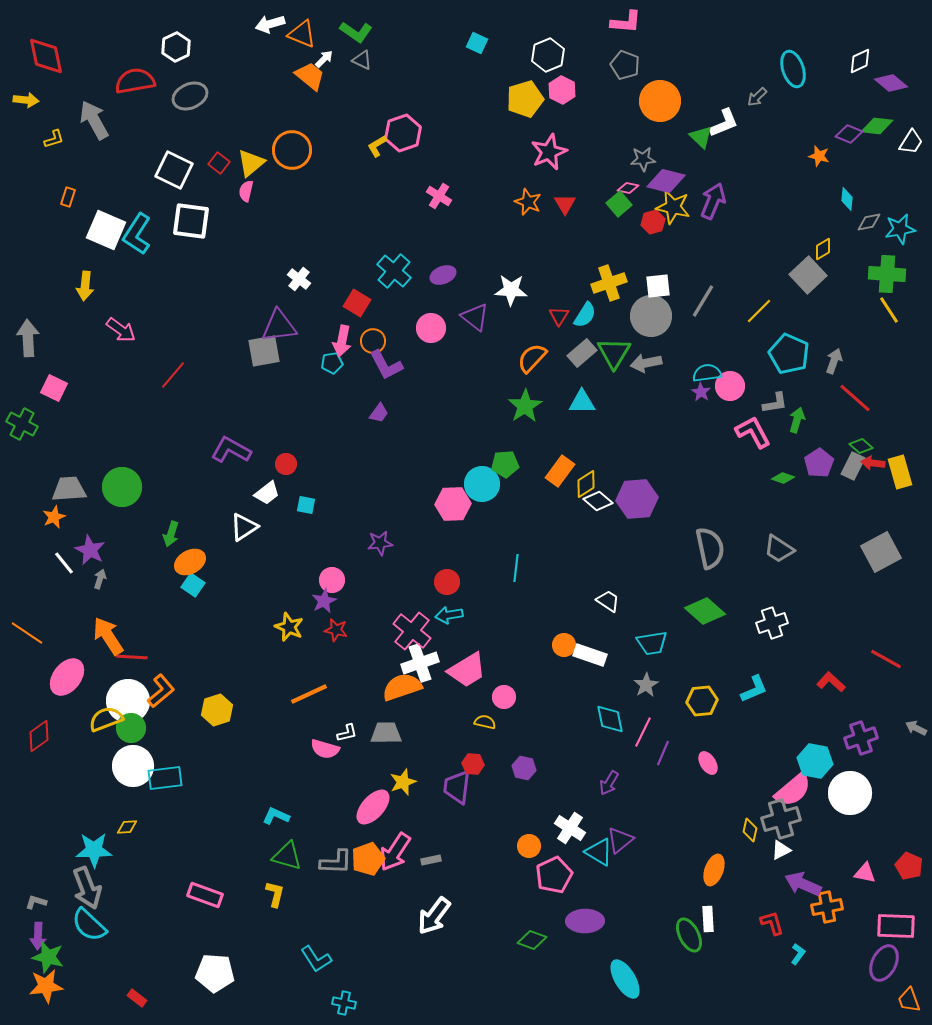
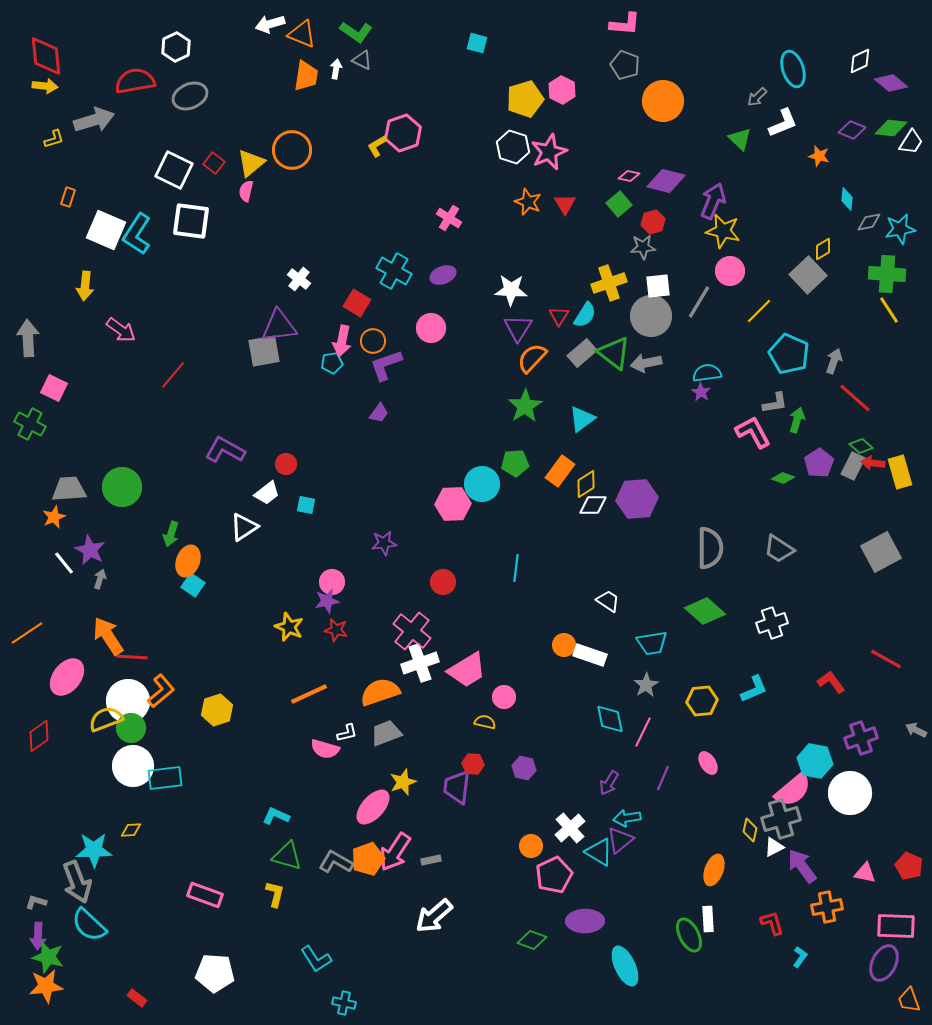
pink L-shape at (626, 22): moved 1 px left, 2 px down
cyan square at (477, 43): rotated 10 degrees counterclockwise
white hexagon at (548, 55): moved 35 px left, 92 px down; rotated 20 degrees counterclockwise
red diamond at (46, 56): rotated 6 degrees clockwise
white arrow at (324, 59): moved 12 px right, 10 px down; rotated 36 degrees counterclockwise
orange trapezoid at (310, 76): moved 4 px left; rotated 60 degrees clockwise
yellow arrow at (26, 100): moved 19 px right, 14 px up
orange circle at (660, 101): moved 3 px right
gray arrow at (94, 120): rotated 102 degrees clockwise
white L-shape at (724, 123): moved 59 px right
green diamond at (877, 126): moved 14 px right, 2 px down
purple diamond at (849, 134): moved 3 px right, 4 px up
green triangle at (701, 137): moved 39 px right, 2 px down
gray star at (643, 159): moved 88 px down
red square at (219, 163): moved 5 px left
pink diamond at (628, 188): moved 1 px right, 12 px up
pink cross at (439, 196): moved 10 px right, 22 px down
yellow star at (673, 207): moved 50 px right, 24 px down
cyan cross at (394, 271): rotated 12 degrees counterclockwise
gray line at (703, 301): moved 4 px left, 1 px down
purple triangle at (475, 317): moved 43 px right, 11 px down; rotated 24 degrees clockwise
green triangle at (614, 353): rotated 24 degrees counterclockwise
purple L-shape at (386, 365): rotated 99 degrees clockwise
pink circle at (730, 386): moved 115 px up
cyan triangle at (582, 402): moved 17 px down; rotated 36 degrees counterclockwise
green cross at (22, 424): moved 8 px right
purple L-shape at (231, 450): moved 6 px left
green pentagon at (505, 464): moved 10 px right, 1 px up
white diamond at (598, 501): moved 5 px left, 4 px down; rotated 40 degrees counterclockwise
purple star at (380, 543): moved 4 px right
gray semicircle at (710, 548): rotated 12 degrees clockwise
orange ellipse at (190, 562): moved 2 px left, 1 px up; rotated 40 degrees counterclockwise
pink circle at (332, 580): moved 2 px down
red circle at (447, 582): moved 4 px left
purple star at (324, 601): moved 3 px right; rotated 15 degrees clockwise
cyan arrow at (449, 615): moved 178 px right, 203 px down
orange line at (27, 633): rotated 68 degrees counterclockwise
red L-shape at (831, 682): rotated 12 degrees clockwise
orange semicircle at (402, 687): moved 22 px left, 5 px down
gray arrow at (916, 728): moved 2 px down
gray trapezoid at (386, 733): rotated 20 degrees counterclockwise
purple line at (663, 753): moved 25 px down
yellow diamond at (127, 827): moved 4 px right, 3 px down
white cross at (570, 828): rotated 16 degrees clockwise
orange circle at (529, 846): moved 2 px right
white triangle at (781, 850): moved 7 px left, 3 px up
gray L-shape at (336, 862): rotated 152 degrees counterclockwise
purple arrow at (803, 884): moved 1 px left, 18 px up; rotated 30 degrees clockwise
gray arrow at (87, 888): moved 10 px left, 6 px up
white arrow at (434, 916): rotated 12 degrees clockwise
cyan L-shape at (798, 954): moved 2 px right, 3 px down
cyan ellipse at (625, 979): moved 13 px up; rotated 6 degrees clockwise
